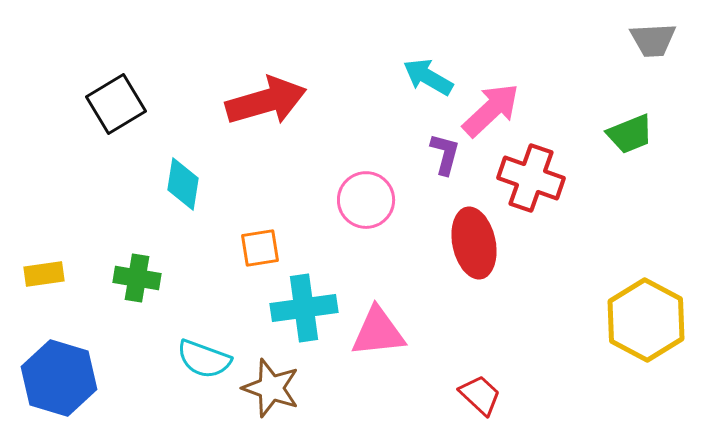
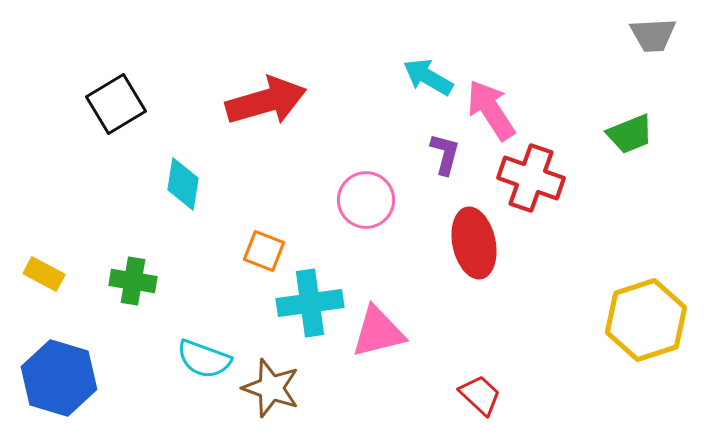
gray trapezoid: moved 5 px up
pink arrow: rotated 80 degrees counterclockwise
orange square: moved 4 px right, 3 px down; rotated 30 degrees clockwise
yellow rectangle: rotated 36 degrees clockwise
green cross: moved 4 px left, 3 px down
cyan cross: moved 6 px right, 5 px up
yellow hexagon: rotated 14 degrees clockwise
pink triangle: rotated 8 degrees counterclockwise
